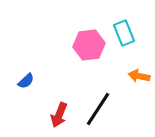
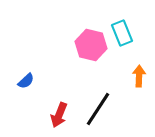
cyan rectangle: moved 2 px left
pink hexagon: moved 2 px right; rotated 20 degrees clockwise
orange arrow: rotated 80 degrees clockwise
